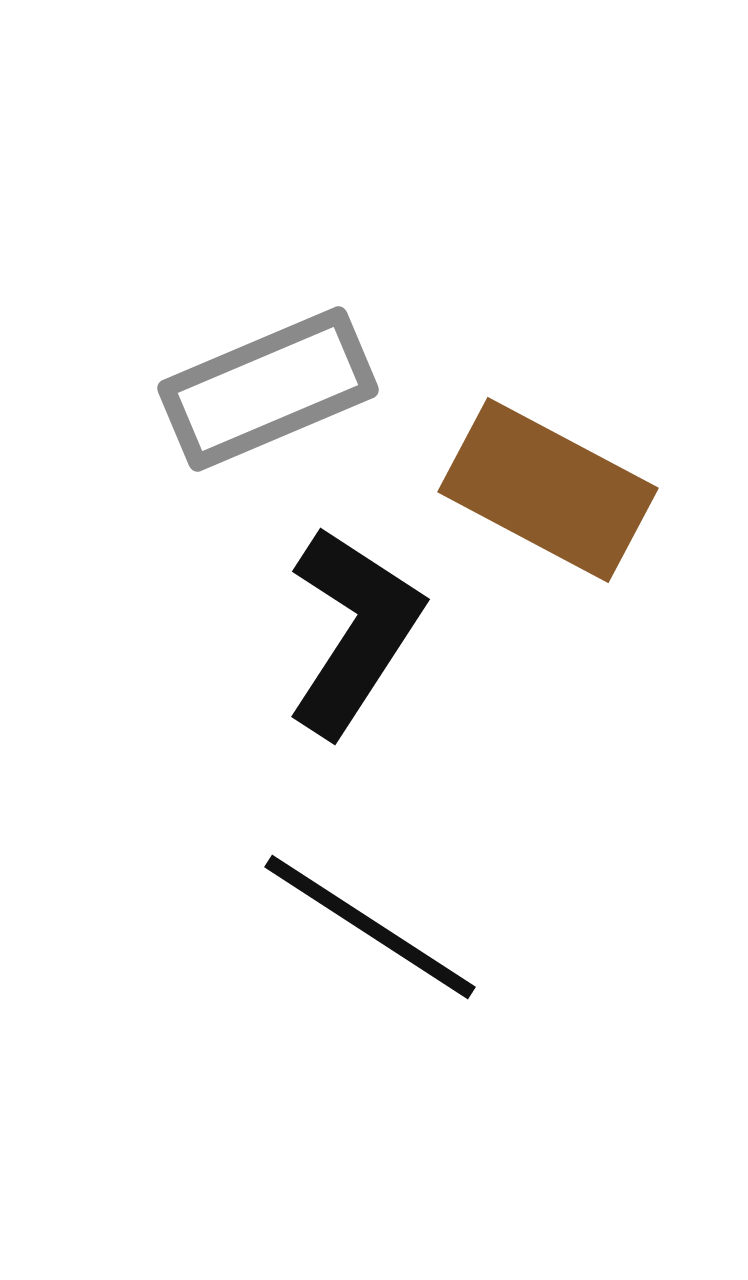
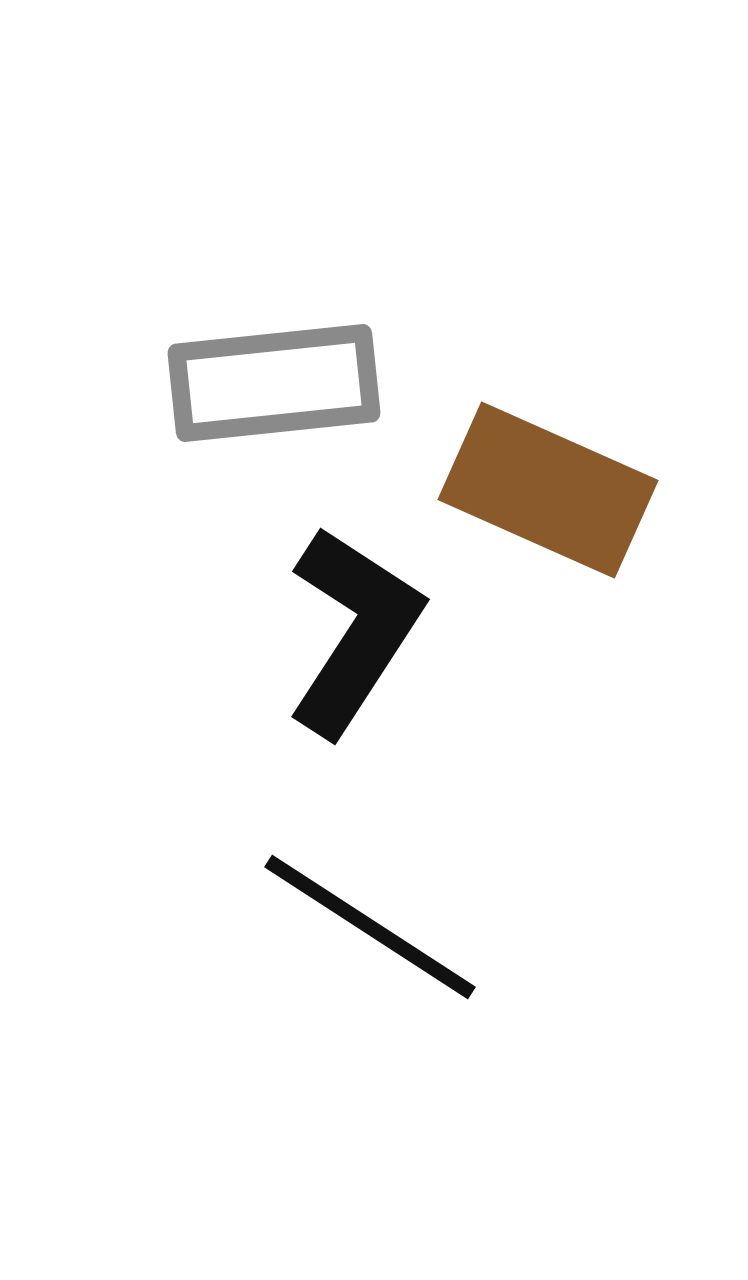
gray rectangle: moved 6 px right, 6 px up; rotated 17 degrees clockwise
brown rectangle: rotated 4 degrees counterclockwise
